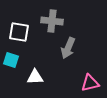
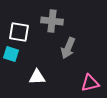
cyan square: moved 6 px up
white triangle: moved 2 px right
